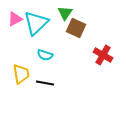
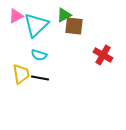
green triangle: moved 1 px left, 2 px down; rotated 28 degrees clockwise
pink triangle: moved 1 px right, 3 px up
cyan triangle: moved 2 px down
brown square: moved 2 px left, 2 px up; rotated 18 degrees counterclockwise
cyan semicircle: moved 6 px left
black line: moved 5 px left, 5 px up
